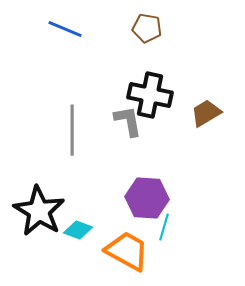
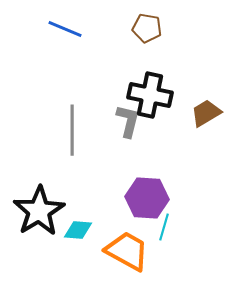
gray L-shape: rotated 24 degrees clockwise
black star: rotated 9 degrees clockwise
cyan diamond: rotated 16 degrees counterclockwise
